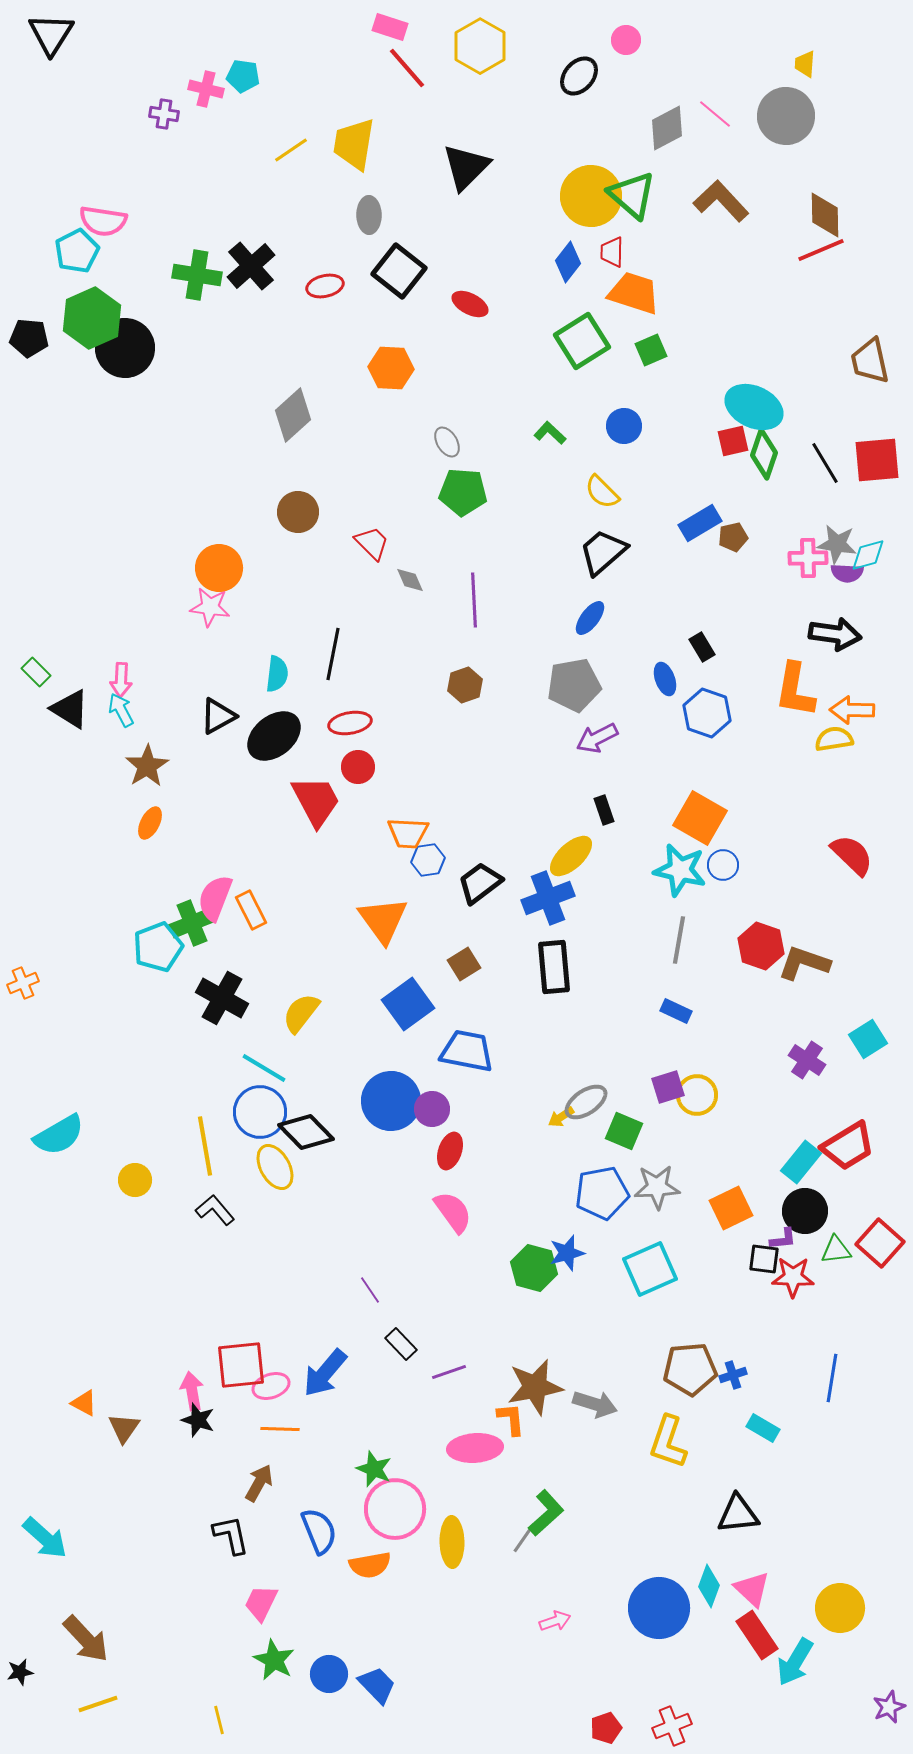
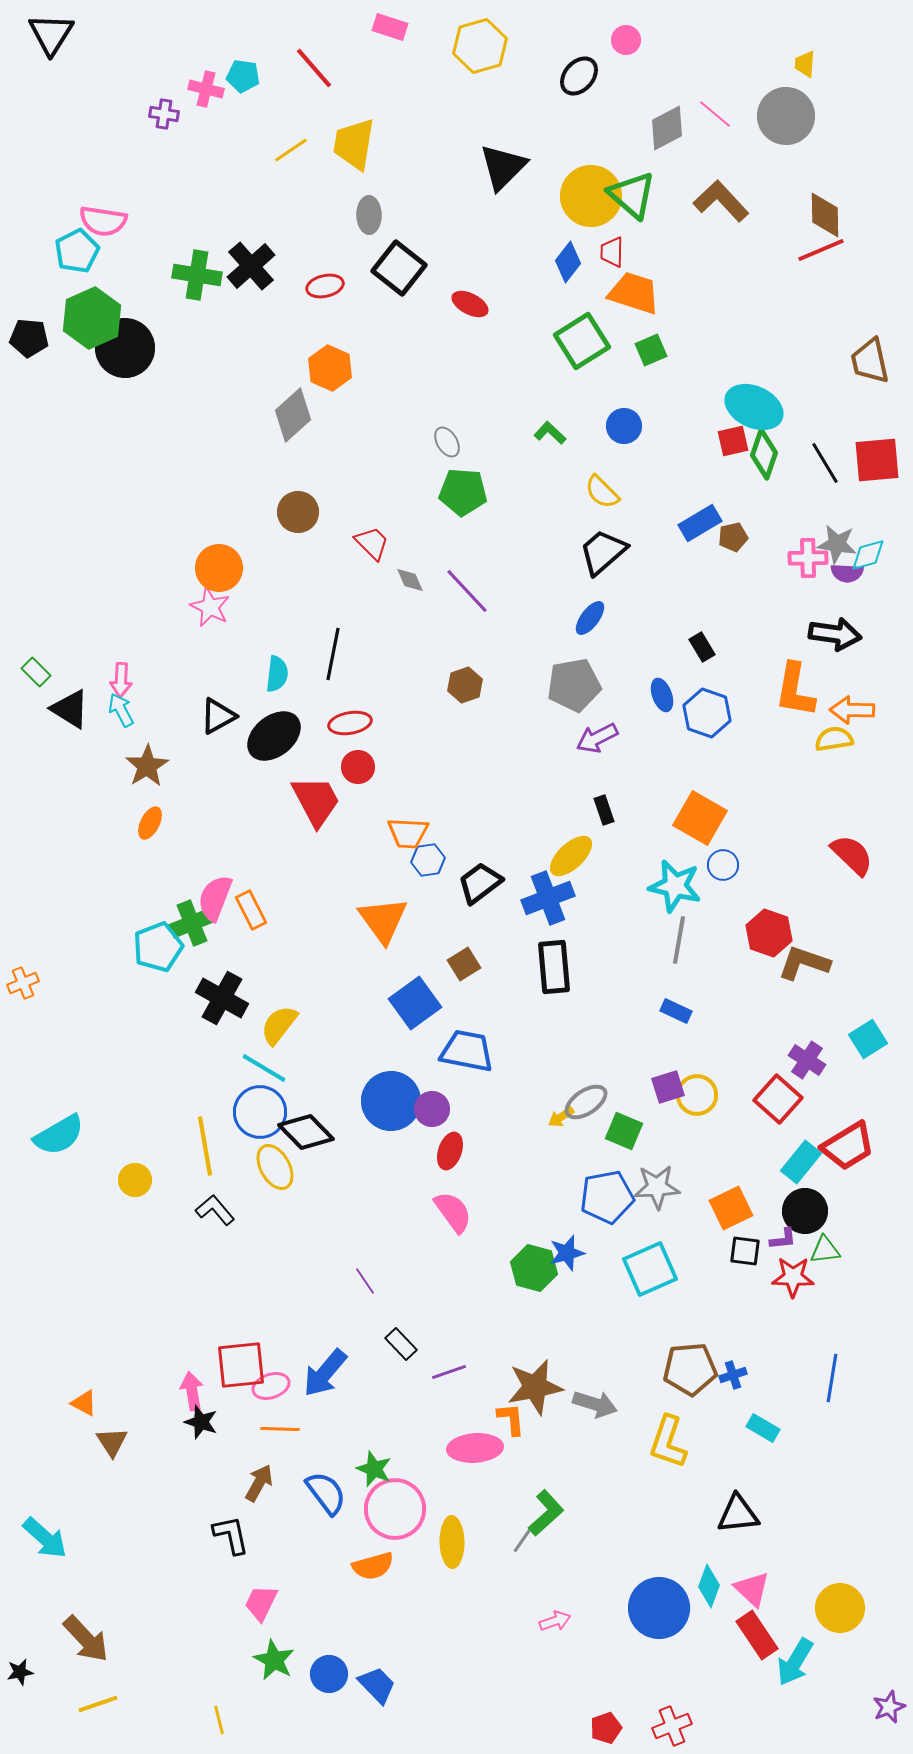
yellow hexagon at (480, 46): rotated 14 degrees clockwise
red line at (407, 68): moved 93 px left
black triangle at (466, 167): moved 37 px right
black square at (399, 271): moved 3 px up
orange hexagon at (391, 368): moved 61 px left; rotated 21 degrees clockwise
purple line at (474, 600): moved 7 px left, 9 px up; rotated 40 degrees counterclockwise
pink star at (210, 607): rotated 18 degrees clockwise
blue ellipse at (665, 679): moved 3 px left, 16 px down
cyan star at (680, 870): moved 5 px left, 16 px down
red hexagon at (761, 946): moved 8 px right, 13 px up
blue square at (408, 1004): moved 7 px right, 1 px up
yellow semicircle at (301, 1013): moved 22 px left, 12 px down
blue pentagon at (602, 1193): moved 5 px right, 4 px down
red square at (880, 1243): moved 102 px left, 144 px up
green triangle at (836, 1250): moved 11 px left
black square at (764, 1259): moved 19 px left, 8 px up
purple line at (370, 1290): moved 5 px left, 9 px up
black star at (198, 1420): moved 3 px right, 2 px down
brown triangle at (124, 1428): moved 12 px left, 14 px down; rotated 8 degrees counterclockwise
blue semicircle at (319, 1531): moved 7 px right, 38 px up; rotated 15 degrees counterclockwise
orange semicircle at (370, 1565): moved 3 px right, 1 px down; rotated 6 degrees counterclockwise
